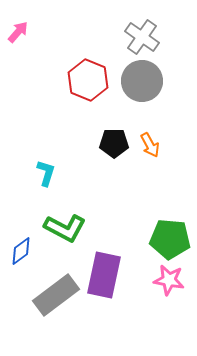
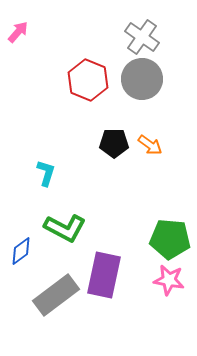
gray circle: moved 2 px up
orange arrow: rotated 25 degrees counterclockwise
